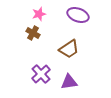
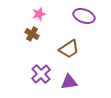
purple ellipse: moved 6 px right, 1 px down
brown cross: moved 1 px left, 1 px down
